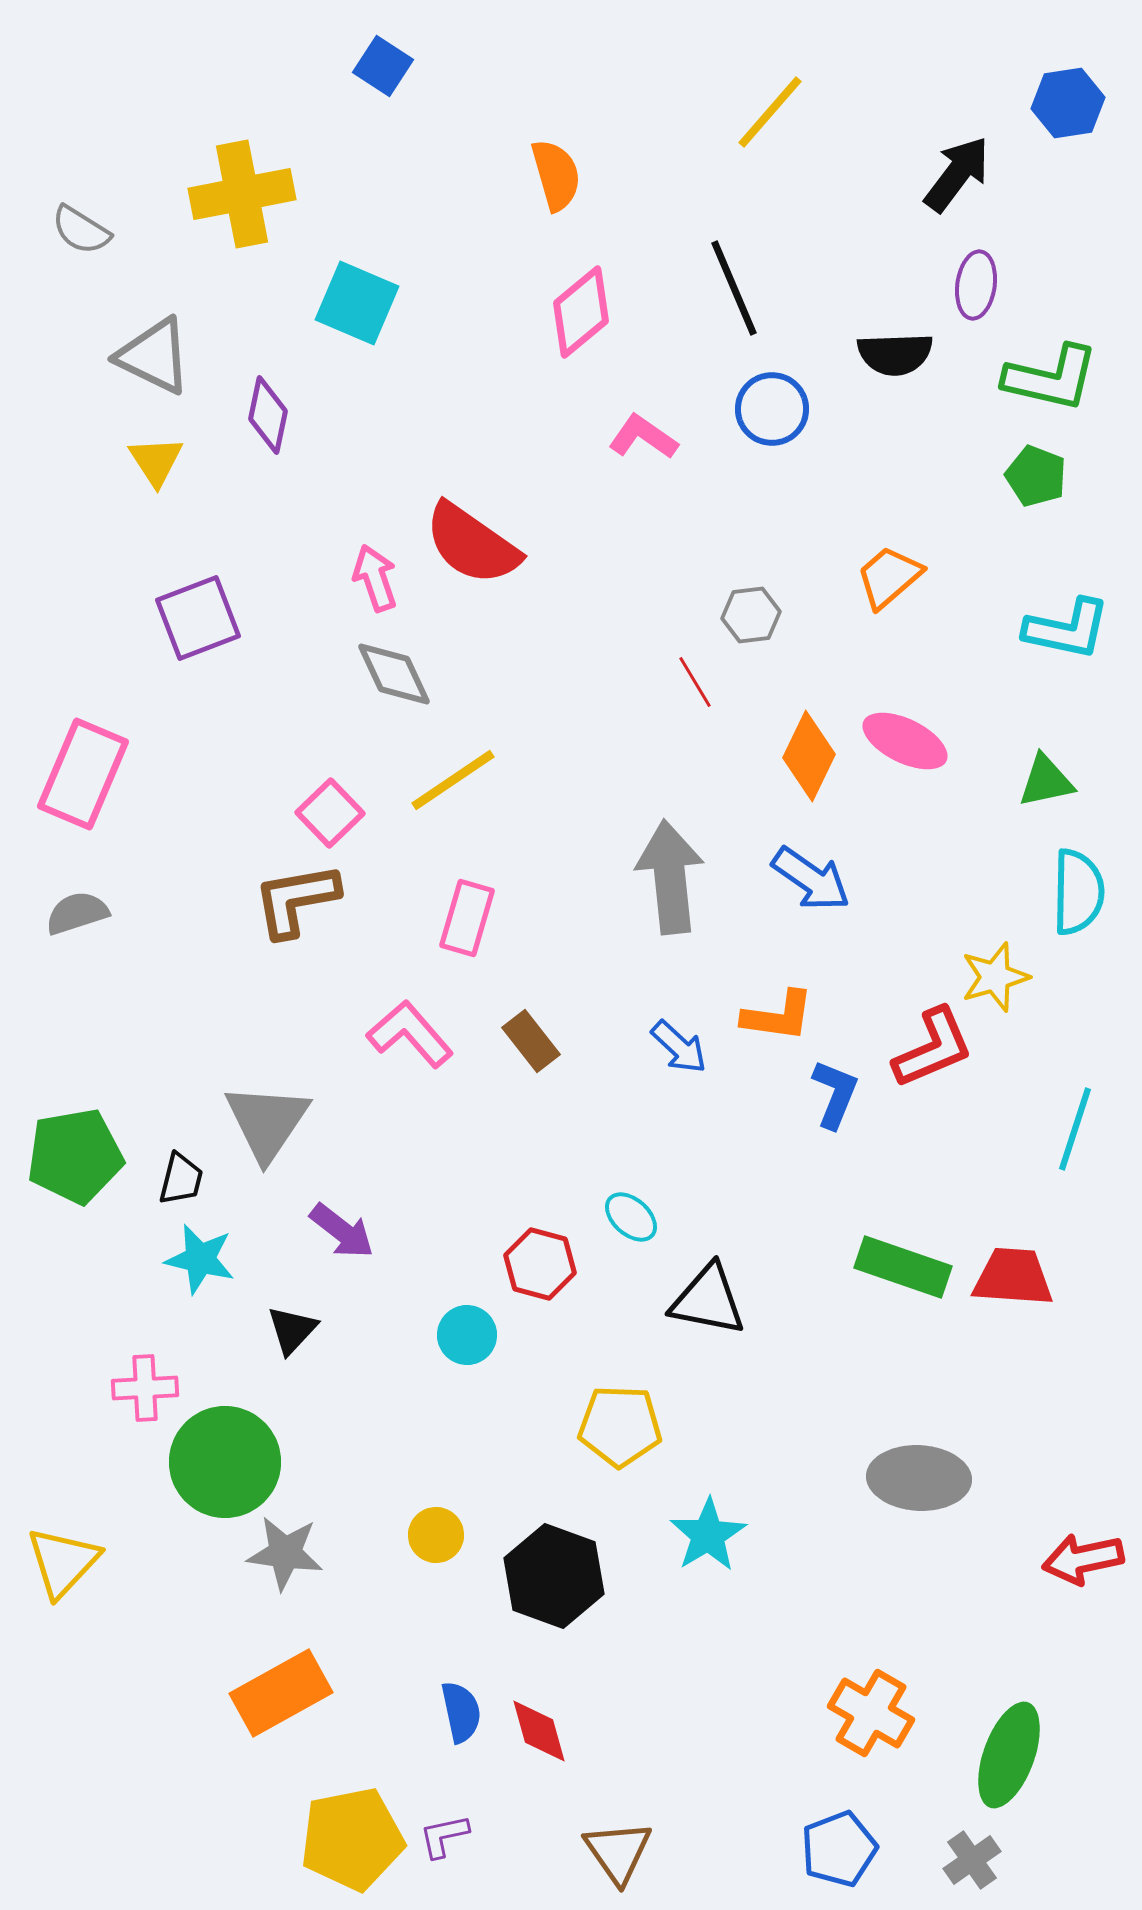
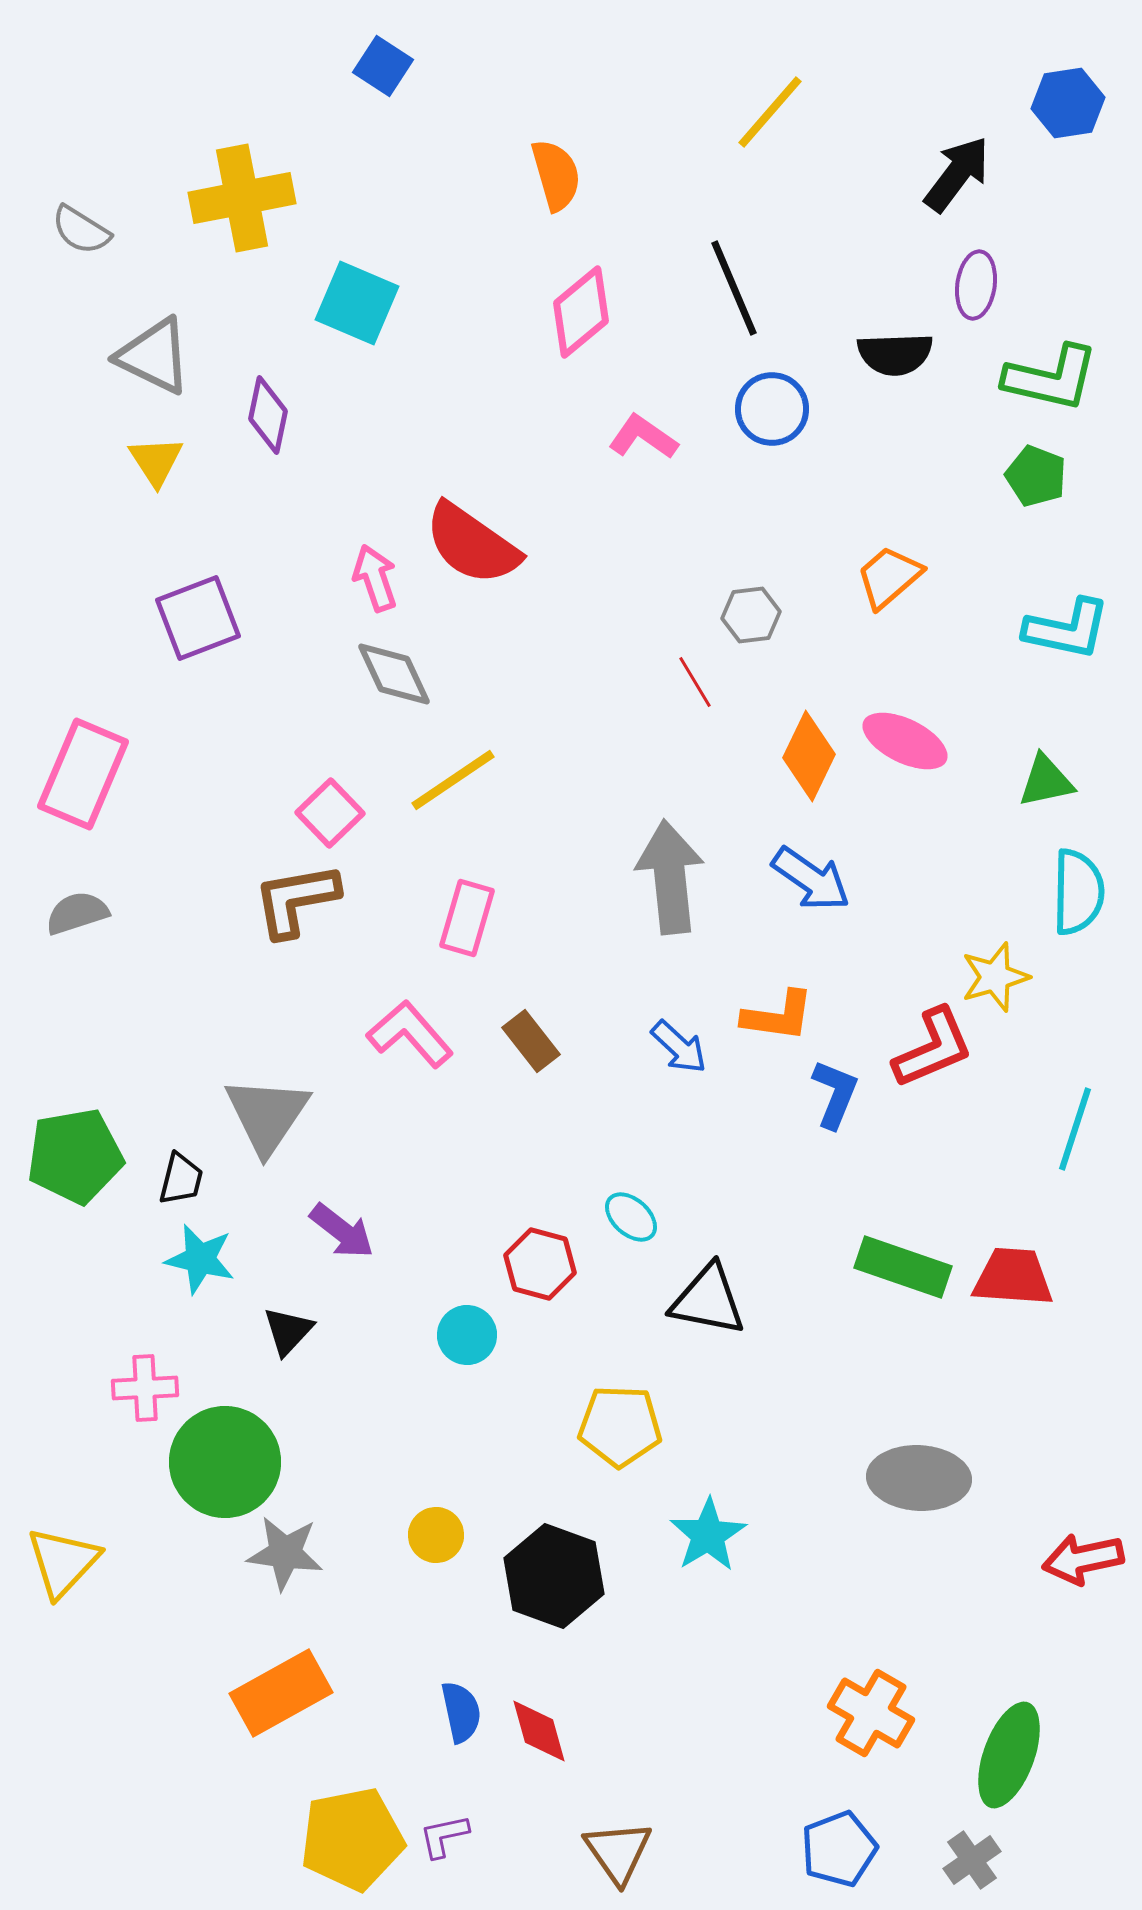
yellow cross at (242, 194): moved 4 px down
gray triangle at (267, 1122): moved 7 px up
black triangle at (292, 1330): moved 4 px left, 1 px down
